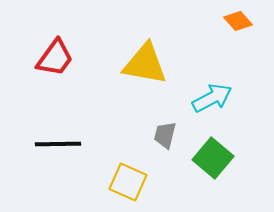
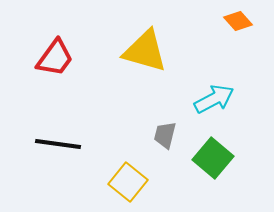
yellow triangle: moved 13 px up; rotated 6 degrees clockwise
cyan arrow: moved 2 px right, 1 px down
black line: rotated 9 degrees clockwise
yellow square: rotated 15 degrees clockwise
